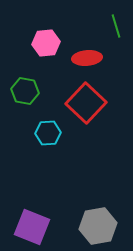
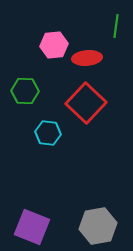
green line: rotated 25 degrees clockwise
pink hexagon: moved 8 px right, 2 px down
green hexagon: rotated 8 degrees counterclockwise
cyan hexagon: rotated 10 degrees clockwise
